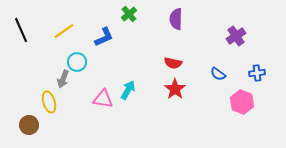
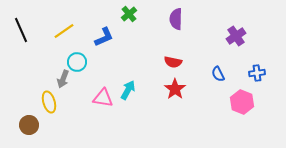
red semicircle: moved 1 px up
blue semicircle: rotated 28 degrees clockwise
pink triangle: moved 1 px up
